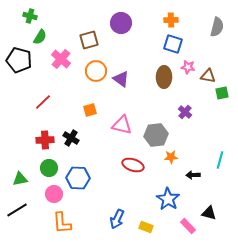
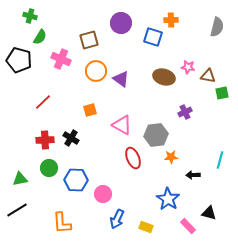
blue square: moved 20 px left, 7 px up
pink cross: rotated 18 degrees counterclockwise
brown ellipse: rotated 75 degrees counterclockwise
purple cross: rotated 24 degrees clockwise
pink triangle: rotated 15 degrees clockwise
red ellipse: moved 7 px up; rotated 50 degrees clockwise
blue hexagon: moved 2 px left, 2 px down
pink circle: moved 49 px right
